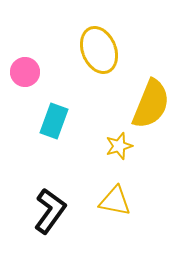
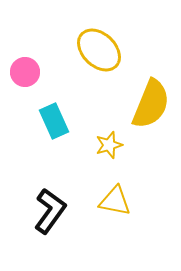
yellow ellipse: rotated 24 degrees counterclockwise
cyan rectangle: rotated 44 degrees counterclockwise
yellow star: moved 10 px left, 1 px up
